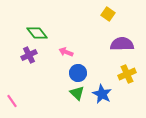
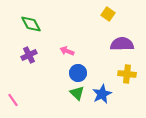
green diamond: moved 6 px left, 9 px up; rotated 10 degrees clockwise
pink arrow: moved 1 px right, 1 px up
yellow cross: rotated 30 degrees clockwise
blue star: rotated 18 degrees clockwise
pink line: moved 1 px right, 1 px up
